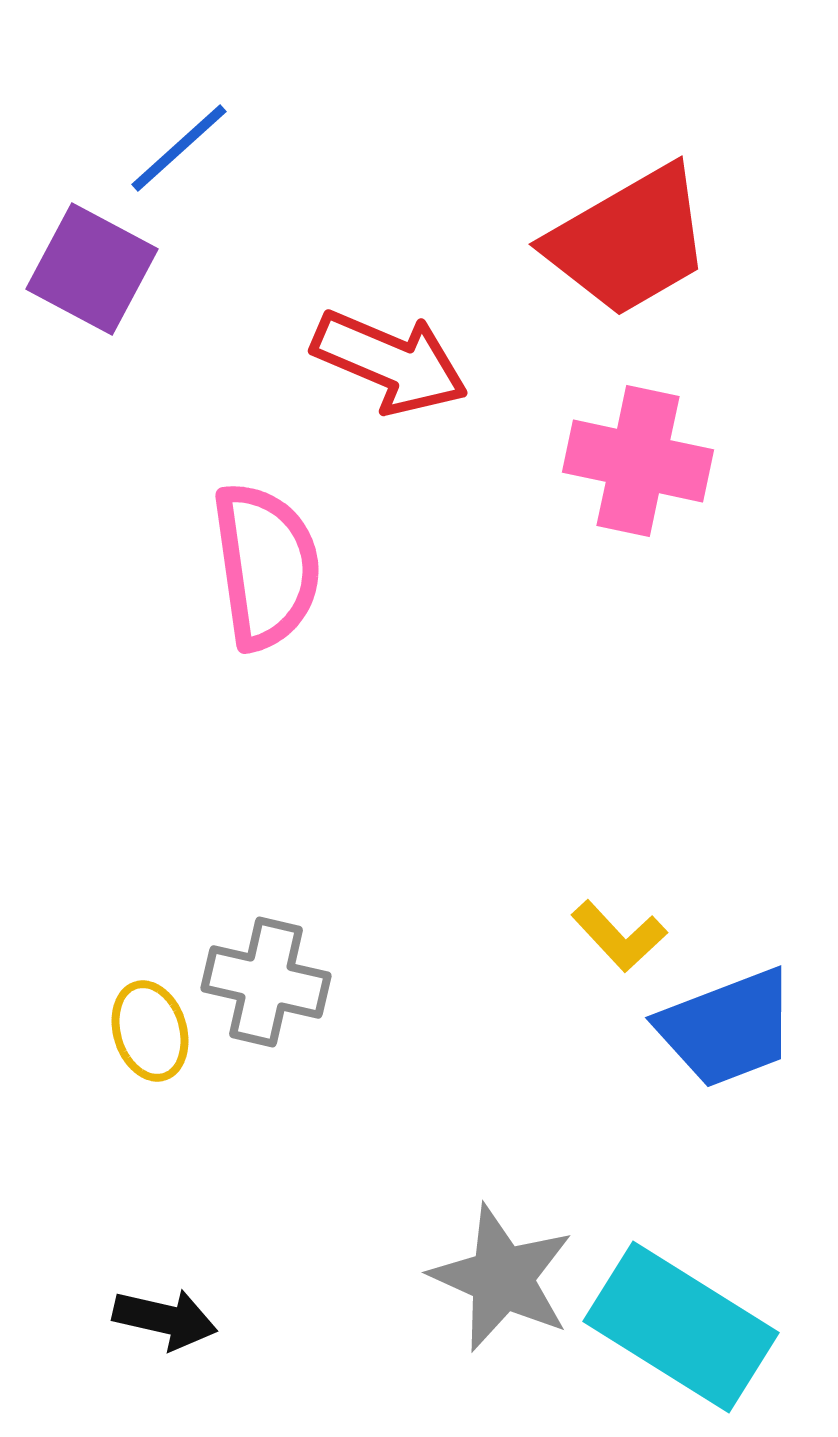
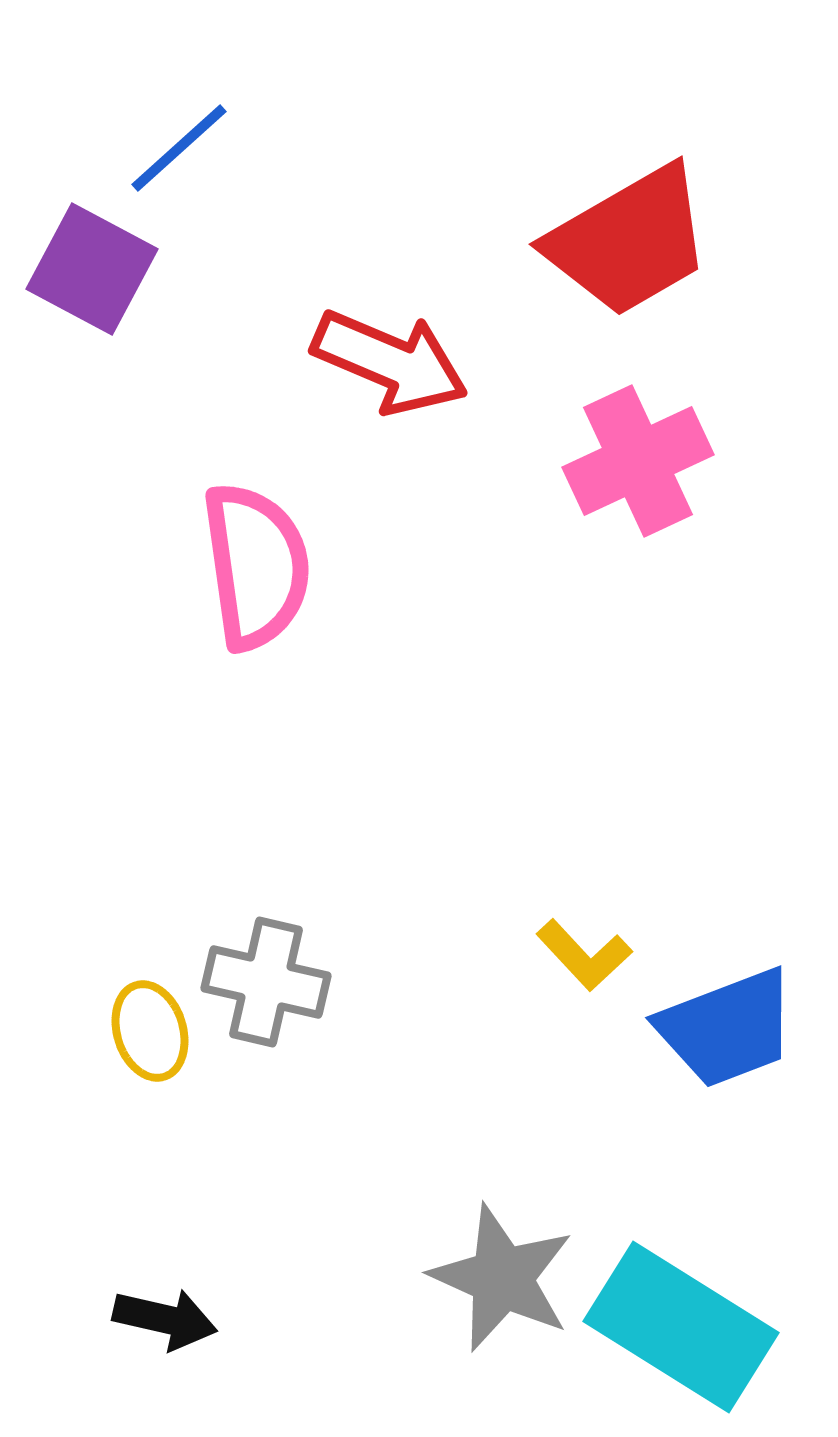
pink cross: rotated 37 degrees counterclockwise
pink semicircle: moved 10 px left
yellow L-shape: moved 35 px left, 19 px down
